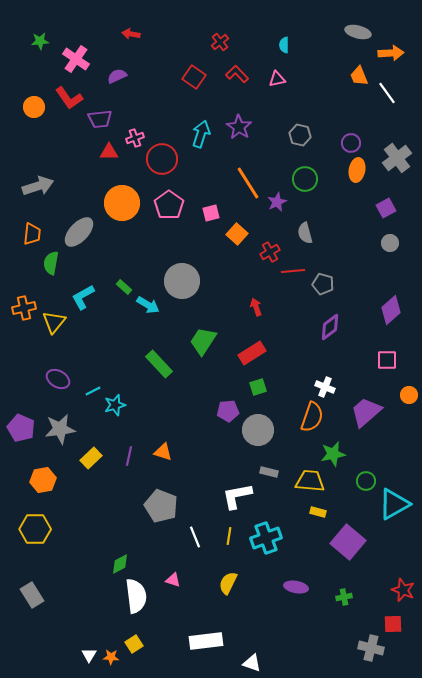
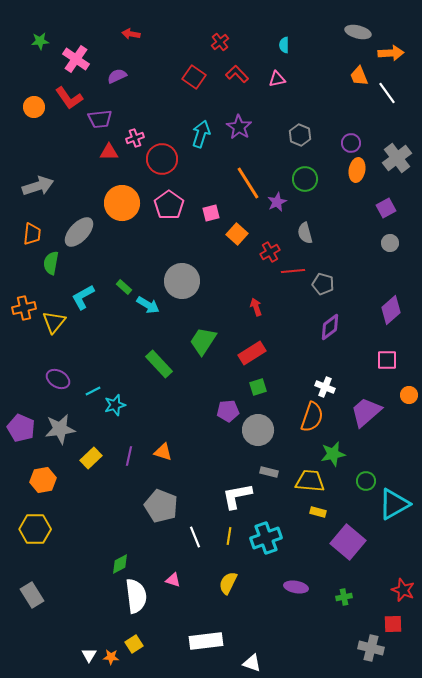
gray hexagon at (300, 135): rotated 10 degrees clockwise
